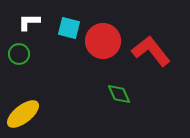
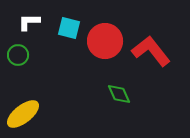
red circle: moved 2 px right
green circle: moved 1 px left, 1 px down
